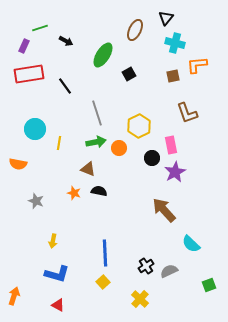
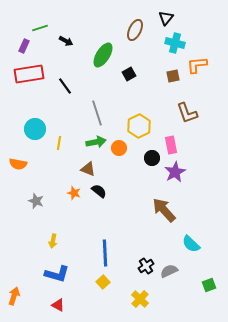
black semicircle: rotated 28 degrees clockwise
